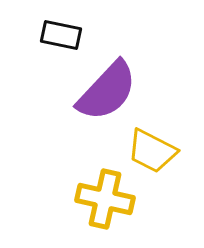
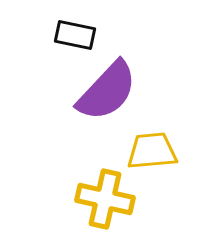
black rectangle: moved 14 px right
yellow trapezoid: rotated 148 degrees clockwise
